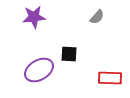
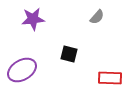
purple star: moved 1 px left, 2 px down
black square: rotated 12 degrees clockwise
purple ellipse: moved 17 px left
